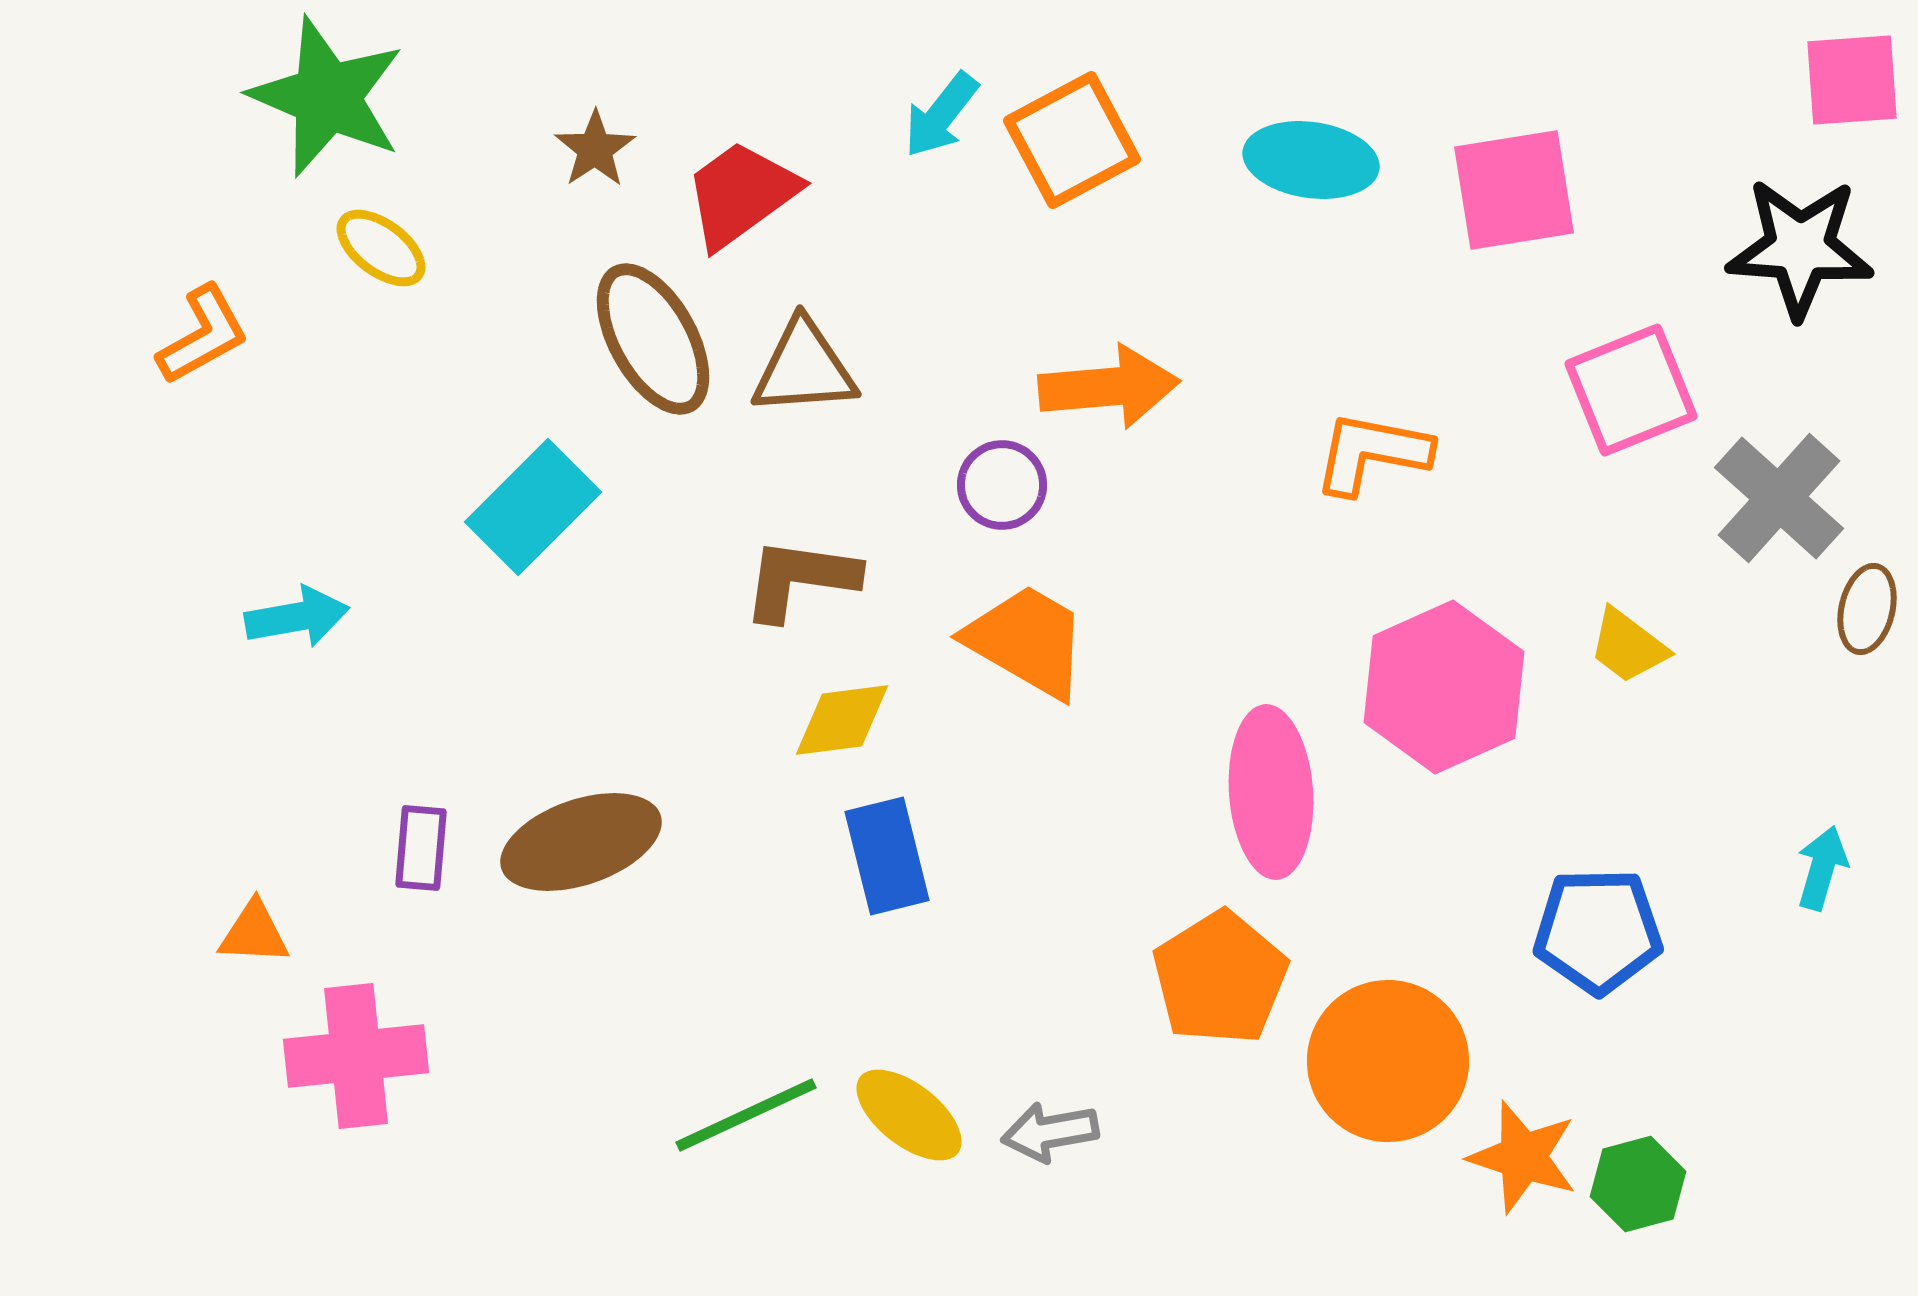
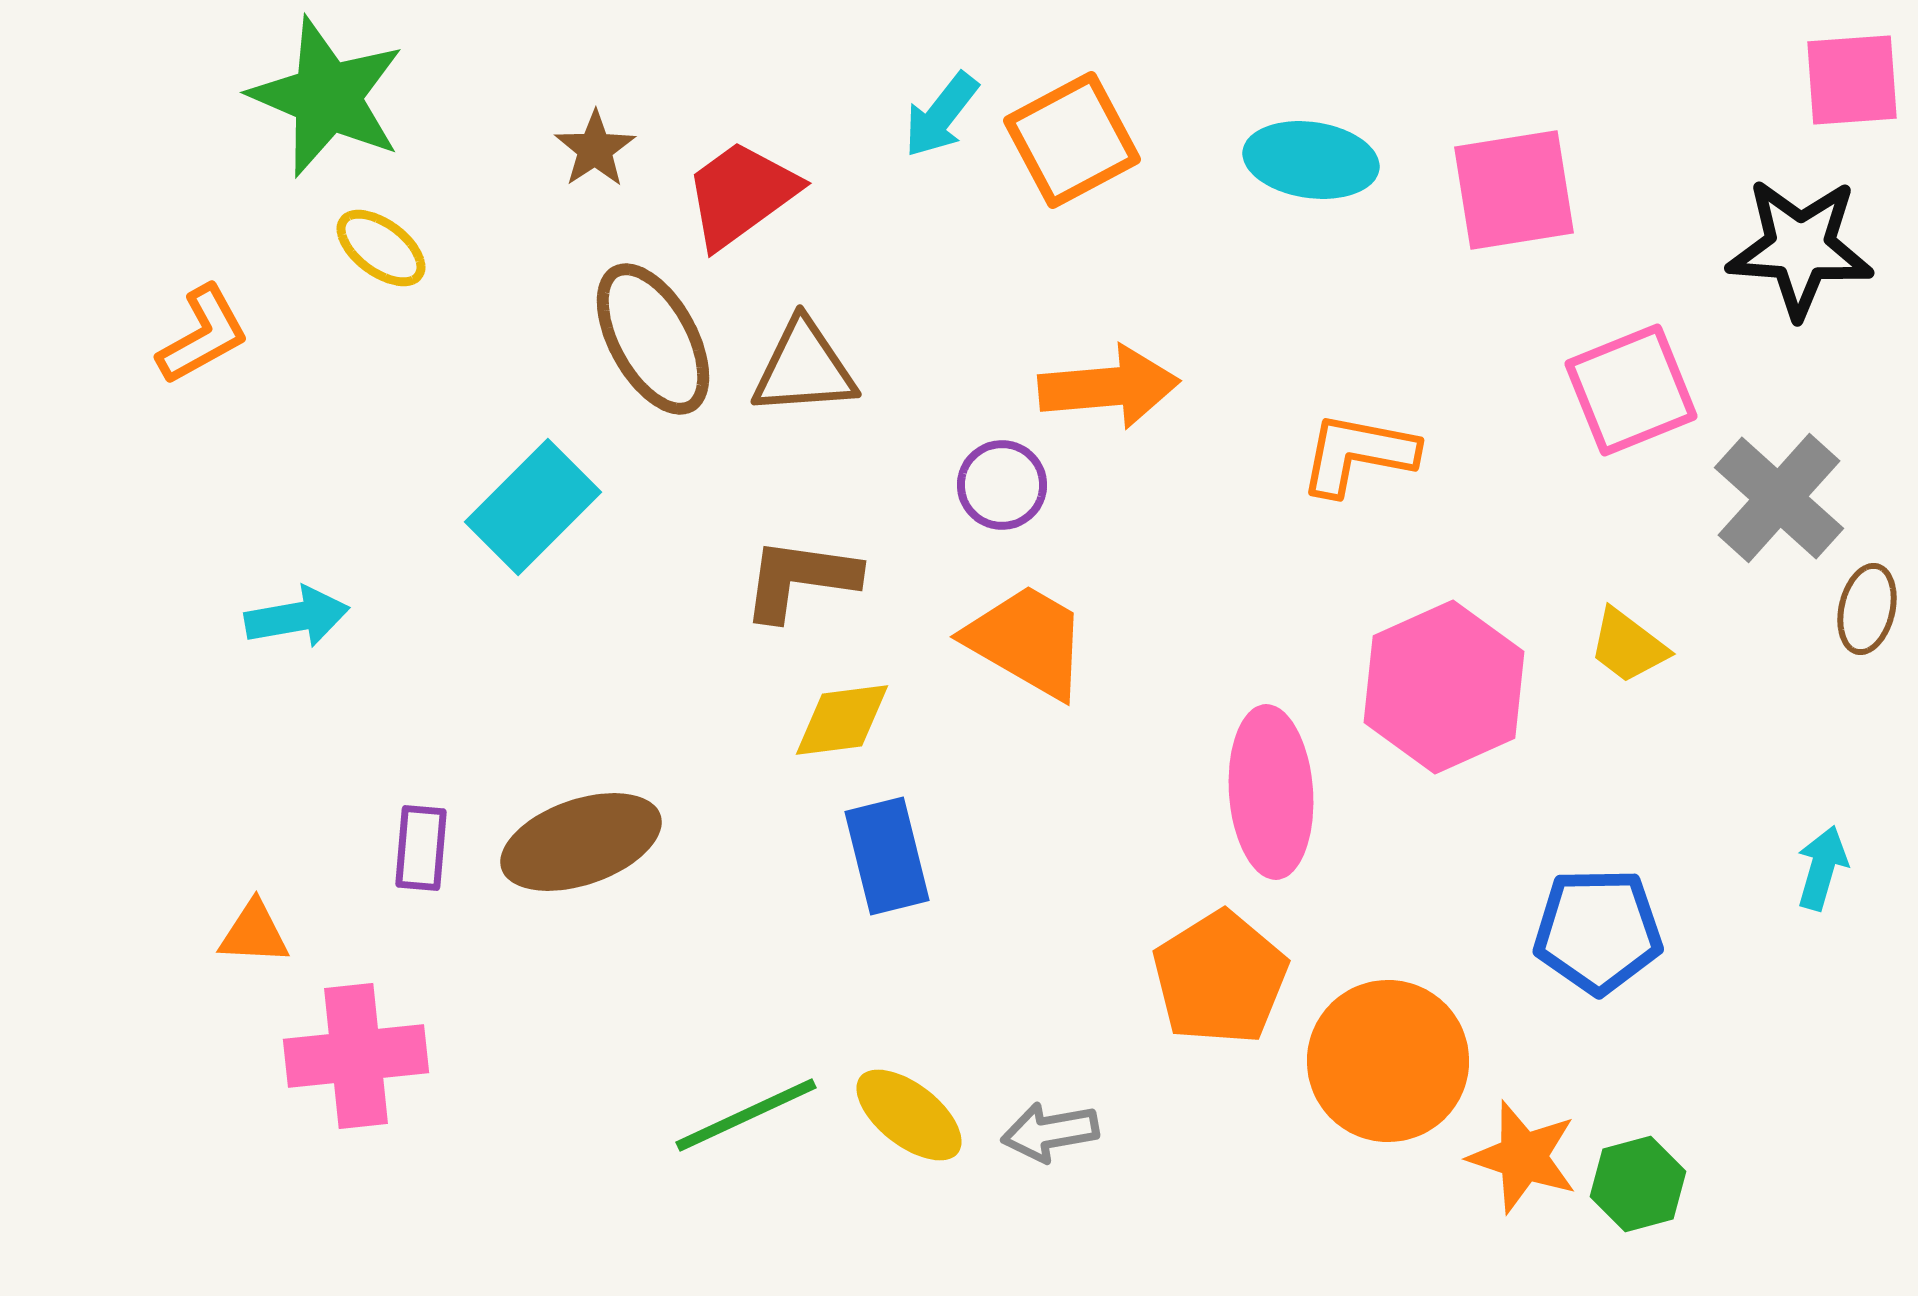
orange L-shape at (1372, 453): moved 14 px left, 1 px down
